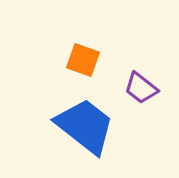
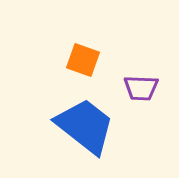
purple trapezoid: rotated 36 degrees counterclockwise
